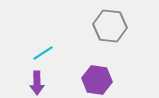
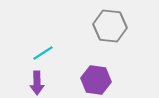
purple hexagon: moved 1 px left
